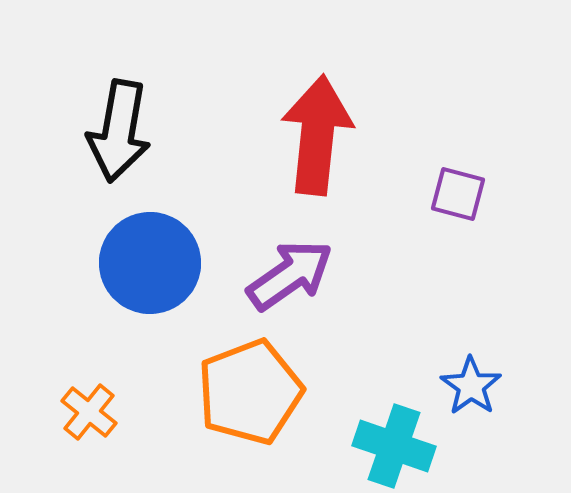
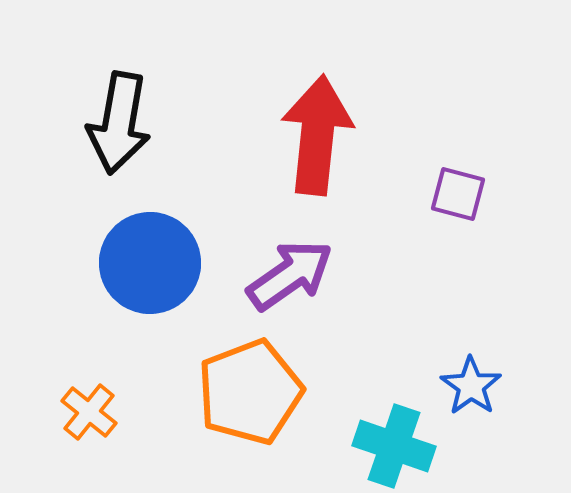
black arrow: moved 8 px up
